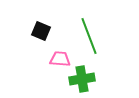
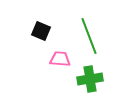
green cross: moved 8 px right
